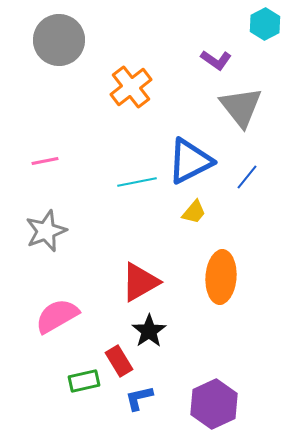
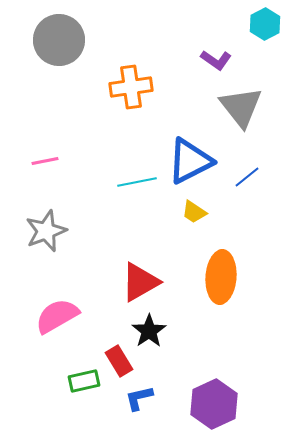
orange cross: rotated 30 degrees clockwise
blue line: rotated 12 degrees clockwise
yellow trapezoid: rotated 84 degrees clockwise
